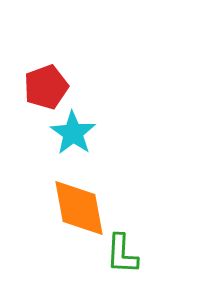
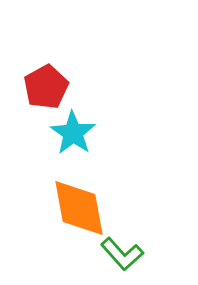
red pentagon: rotated 9 degrees counterclockwise
green L-shape: rotated 45 degrees counterclockwise
